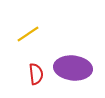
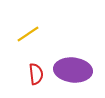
purple ellipse: moved 2 px down
